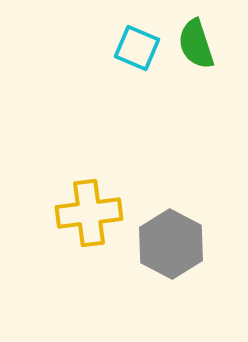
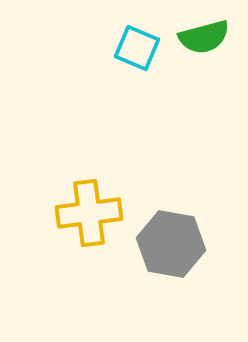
green semicircle: moved 8 px right, 7 px up; rotated 87 degrees counterclockwise
gray hexagon: rotated 18 degrees counterclockwise
